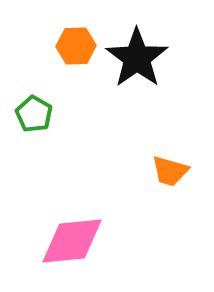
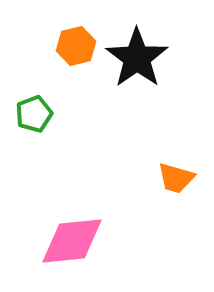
orange hexagon: rotated 12 degrees counterclockwise
green pentagon: rotated 21 degrees clockwise
orange trapezoid: moved 6 px right, 7 px down
